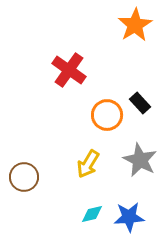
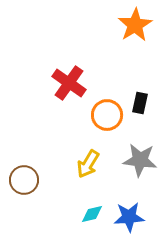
red cross: moved 13 px down
black rectangle: rotated 55 degrees clockwise
gray star: rotated 20 degrees counterclockwise
brown circle: moved 3 px down
